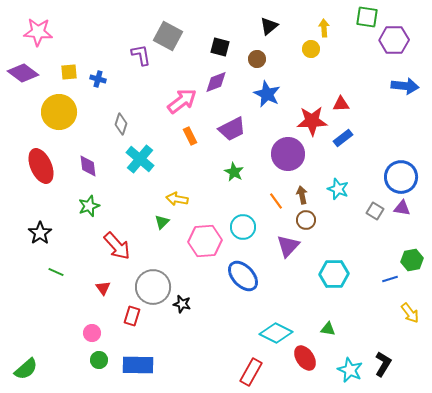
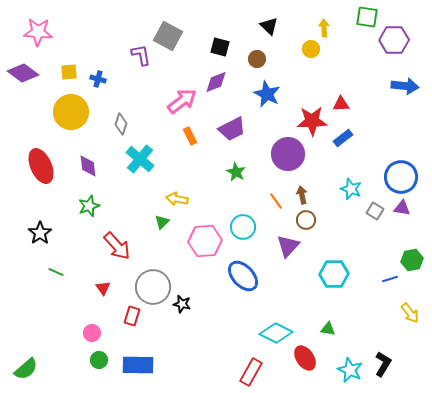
black triangle at (269, 26): rotated 36 degrees counterclockwise
yellow circle at (59, 112): moved 12 px right
green star at (234, 172): moved 2 px right
cyan star at (338, 189): moved 13 px right
